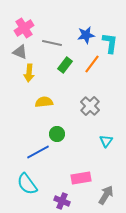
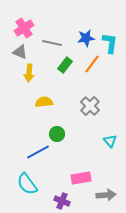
blue star: moved 3 px down
cyan triangle: moved 4 px right; rotated 16 degrees counterclockwise
gray arrow: rotated 54 degrees clockwise
